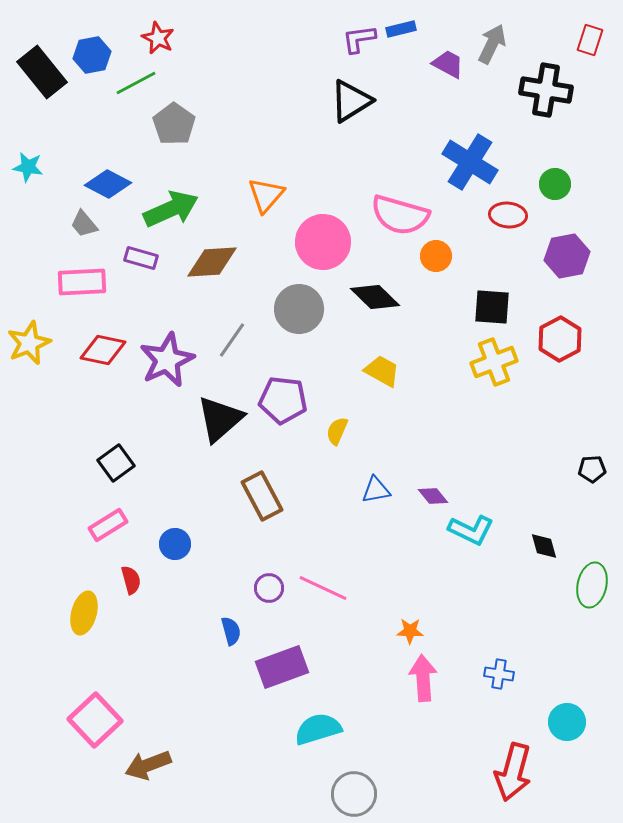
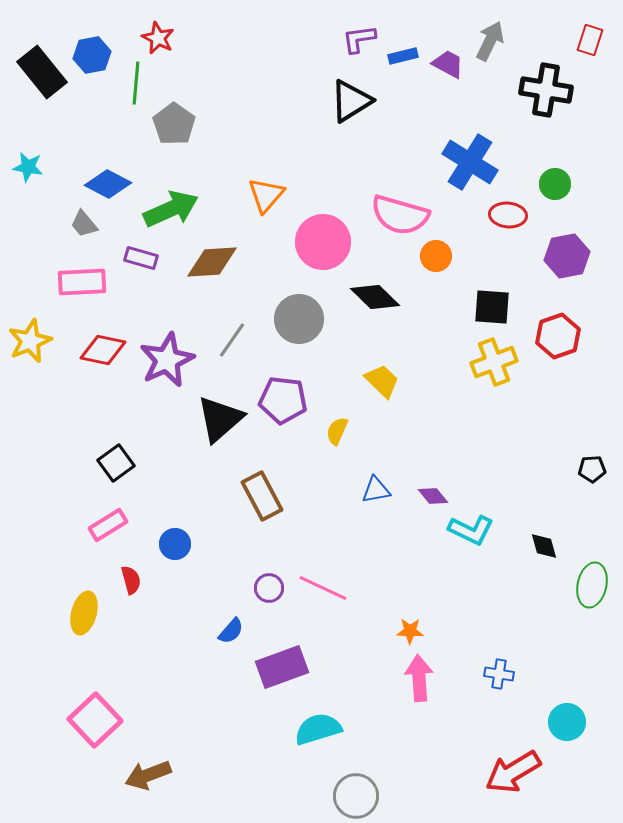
blue rectangle at (401, 29): moved 2 px right, 27 px down
gray arrow at (492, 44): moved 2 px left, 3 px up
green line at (136, 83): rotated 57 degrees counterclockwise
gray circle at (299, 309): moved 10 px down
red hexagon at (560, 339): moved 2 px left, 3 px up; rotated 9 degrees clockwise
yellow star at (29, 343): moved 1 px right, 2 px up
yellow trapezoid at (382, 371): moved 10 px down; rotated 15 degrees clockwise
blue semicircle at (231, 631): rotated 56 degrees clockwise
pink arrow at (423, 678): moved 4 px left
brown arrow at (148, 765): moved 10 px down
red arrow at (513, 772): rotated 44 degrees clockwise
gray circle at (354, 794): moved 2 px right, 2 px down
